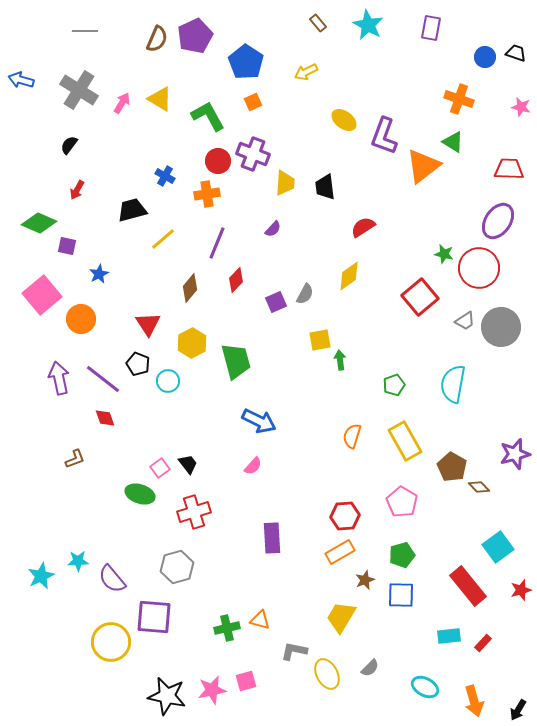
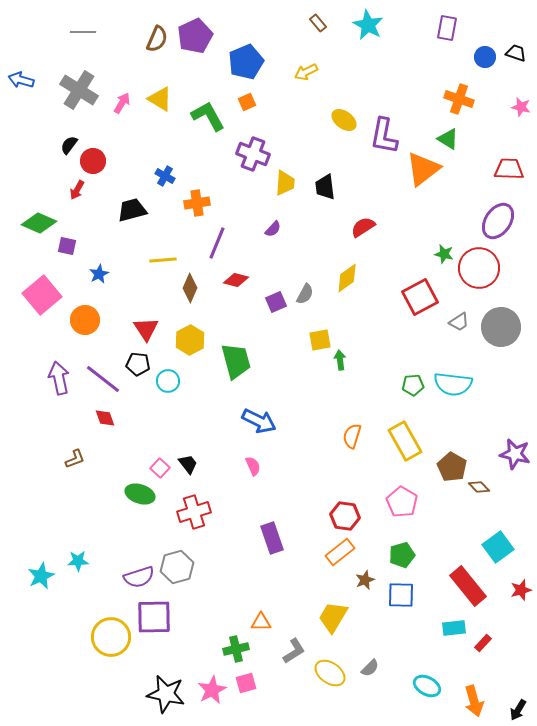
purple rectangle at (431, 28): moved 16 px right
gray line at (85, 31): moved 2 px left, 1 px down
blue pentagon at (246, 62): rotated 16 degrees clockwise
orange square at (253, 102): moved 6 px left
purple L-shape at (384, 136): rotated 9 degrees counterclockwise
green triangle at (453, 142): moved 5 px left, 3 px up
red circle at (218, 161): moved 125 px left
orange triangle at (423, 166): moved 3 px down
orange cross at (207, 194): moved 10 px left, 9 px down
yellow line at (163, 239): moved 21 px down; rotated 36 degrees clockwise
yellow diamond at (349, 276): moved 2 px left, 2 px down
red diamond at (236, 280): rotated 60 degrees clockwise
brown diamond at (190, 288): rotated 16 degrees counterclockwise
red square at (420, 297): rotated 12 degrees clockwise
orange circle at (81, 319): moved 4 px right, 1 px down
gray trapezoid at (465, 321): moved 6 px left, 1 px down
red triangle at (148, 324): moved 2 px left, 5 px down
yellow hexagon at (192, 343): moved 2 px left, 3 px up
black pentagon at (138, 364): rotated 15 degrees counterclockwise
cyan semicircle at (453, 384): rotated 93 degrees counterclockwise
green pentagon at (394, 385): moved 19 px right; rotated 15 degrees clockwise
purple star at (515, 454): rotated 28 degrees clockwise
pink semicircle at (253, 466): rotated 66 degrees counterclockwise
pink square at (160, 468): rotated 12 degrees counterclockwise
red hexagon at (345, 516): rotated 12 degrees clockwise
purple rectangle at (272, 538): rotated 16 degrees counterclockwise
orange rectangle at (340, 552): rotated 8 degrees counterclockwise
purple semicircle at (112, 579): moved 27 px right, 2 px up; rotated 68 degrees counterclockwise
purple square at (154, 617): rotated 6 degrees counterclockwise
yellow trapezoid at (341, 617): moved 8 px left
orange triangle at (260, 620): moved 1 px right, 2 px down; rotated 15 degrees counterclockwise
green cross at (227, 628): moved 9 px right, 21 px down
cyan rectangle at (449, 636): moved 5 px right, 8 px up
yellow circle at (111, 642): moved 5 px up
gray L-shape at (294, 651): rotated 136 degrees clockwise
yellow ellipse at (327, 674): moved 3 px right, 1 px up; rotated 28 degrees counterclockwise
pink square at (246, 681): moved 2 px down
cyan ellipse at (425, 687): moved 2 px right, 1 px up
pink star at (212, 690): rotated 16 degrees counterclockwise
black star at (167, 696): moved 1 px left, 2 px up
